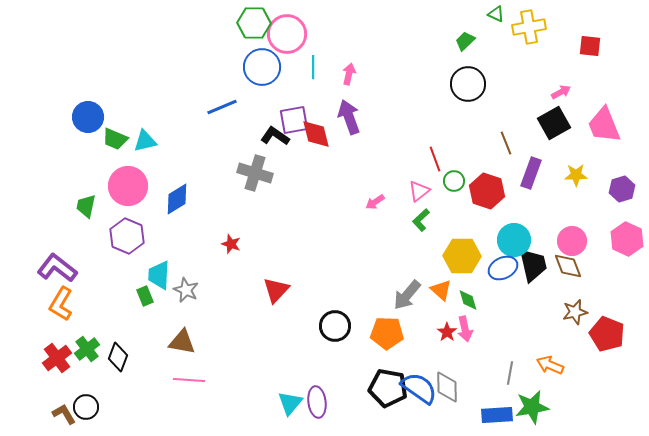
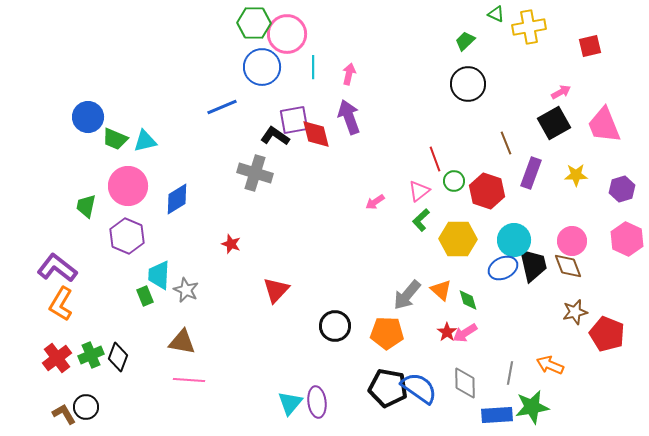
red square at (590, 46): rotated 20 degrees counterclockwise
yellow hexagon at (462, 256): moved 4 px left, 17 px up
pink arrow at (465, 329): moved 4 px down; rotated 70 degrees clockwise
green cross at (87, 349): moved 4 px right, 6 px down; rotated 15 degrees clockwise
gray diamond at (447, 387): moved 18 px right, 4 px up
